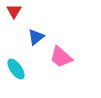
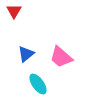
blue triangle: moved 10 px left, 17 px down
cyan ellipse: moved 22 px right, 15 px down
